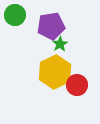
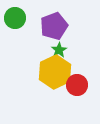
green circle: moved 3 px down
purple pentagon: moved 3 px right; rotated 12 degrees counterclockwise
green star: moved 1 px left, 6 px down
